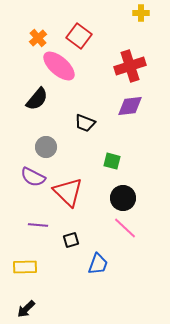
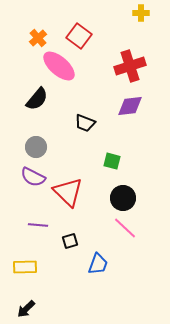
gray circle: moved 10 px left
black square: moved 1 px left, 1 px down
